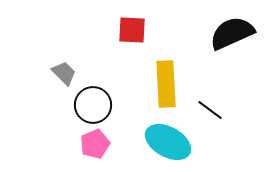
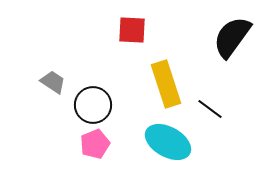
black semicircle: moved 4 px down; rotated 30 degrees counterclockwise
gray trapezoid: moved 11 px left, 9 px down; rotated 12 degrees counterclockwise
yellow rectangle: rotated 15 degrees counterclockwise
black line: moved 1 px up
